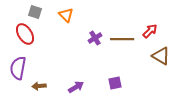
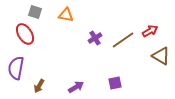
orange triangle: rotated 35 degrees counterclockwise
red arrow: rotated 14 degrees clockwise
brown line: moved 1 px right, 1 px down; rotated 35 degrees counterclockwise
purple semicircle: moved 2 px left
brown arrow: rotated 56 degrees counterclockwise
